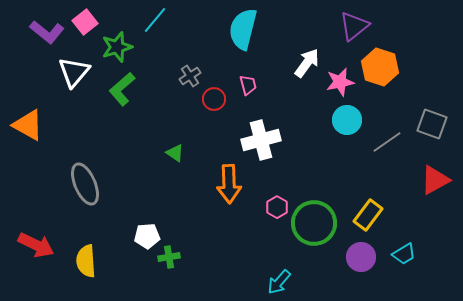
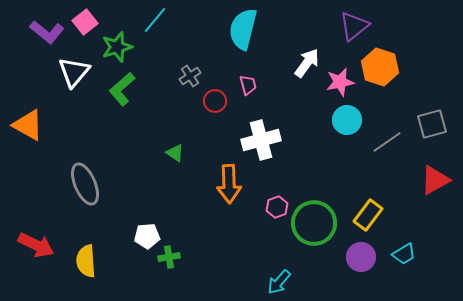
red circle: moved 1 px right, 2 px down
gray square: rotated 36 degrees counterclockwise
pink hexagon: rotated 10 degrees clockwise
